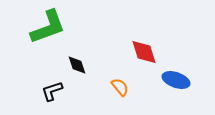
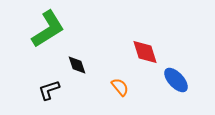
green L-shape: moved 2 px down; rotated 12 degrees counterclockwise
red diamond: moved 1 px right
blue ellipse: rotated 28 degrees clockwise
black L-shape: moved 3 px left, 1 px up
